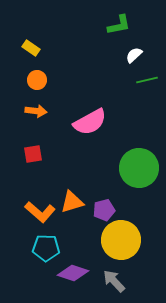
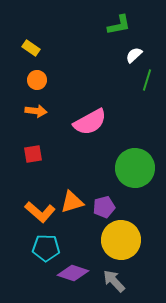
green line: rotated 60 degrees counterclockwise
green circle: moved 4 px left
purple pentagon: moved 3 px up
